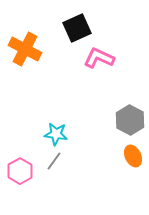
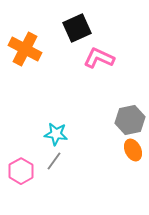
gray hexagon: rotated 20 degrees clockwise
orange ellipse: moved 6 px up
pink hexagon: moved 1 px right
